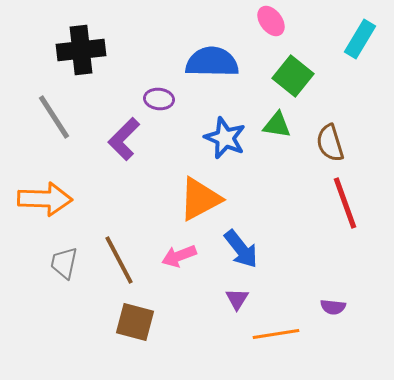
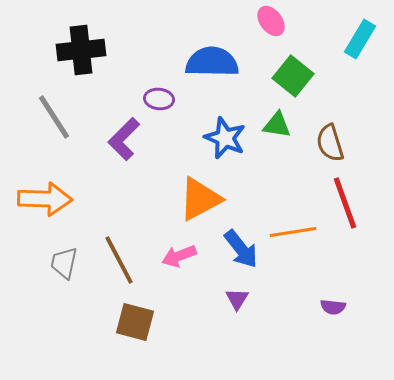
orange line: moved 17 px right, 102 px up
